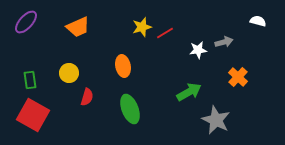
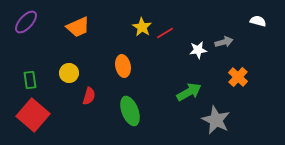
yellow star: rotated 24 degrees counterclockwise
red semicircle: moved 2 px right, 1 px up
green ellipse: moved 2 px down
red square: rotated 12 degrees clockwise
